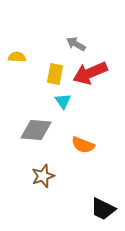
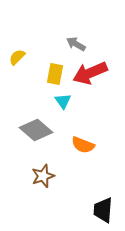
yellow semicircle: rotated 48 degrees counterclockwise
gray diamond: rotated 36 degrees clockwise
black trapezoid: moved 1 px down; rotated 68 degrees clockwise
